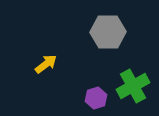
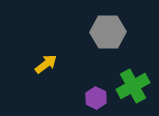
purple hexagon: rotated 15 degrees counterclockwise
